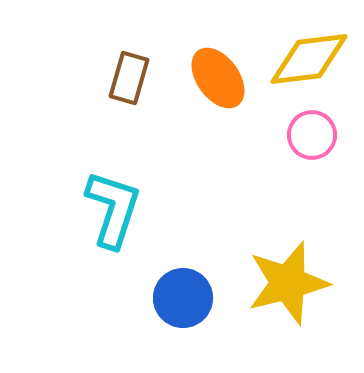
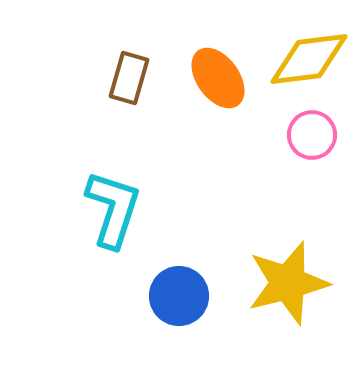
blue circle: moved 4 px left, 2 px up
